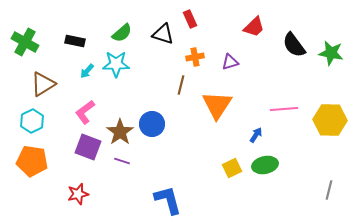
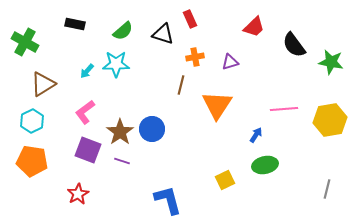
green semicircle: moved 1 px right, 2 px up
black rectangle: moved 17 px up
green star: moved 9 px down
yellow hexagon: rotated 12 degrees counterclockwise
blue circle: moved 5 px down
purple square: moved 3 px down
yellow square: moved 7 px left, 12 px down
gray line: moved 2 px left, 1 px up
red star: rotated 15 degrees counterclockwise
